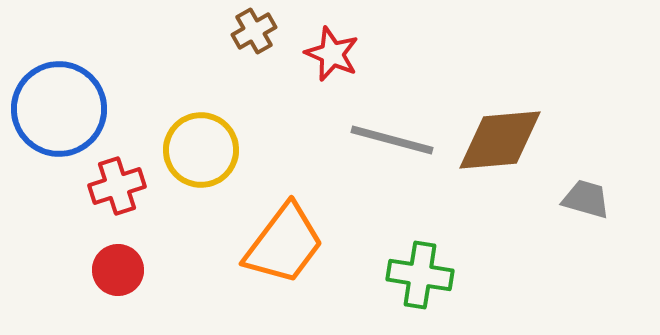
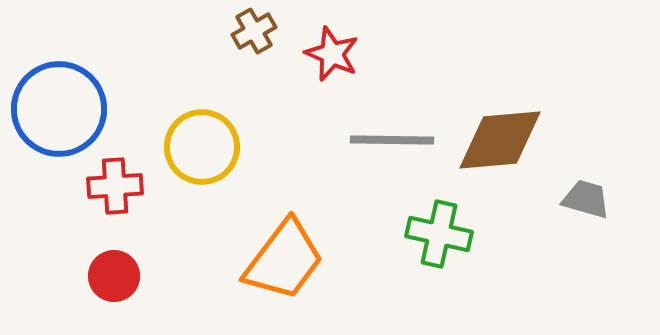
gray line: rotated 14 degrees counterclockwise
yellow circle: moved 1 px right, 3 px up
red cross: moved 2 px left; rotated 14 degrees clockwise
orange trapezoid: moved 16 px down
red circle: moved 4 px left, 6 px down
green cross: moved 19 px right, 41 px up; rotated 4 degrees clockwise
